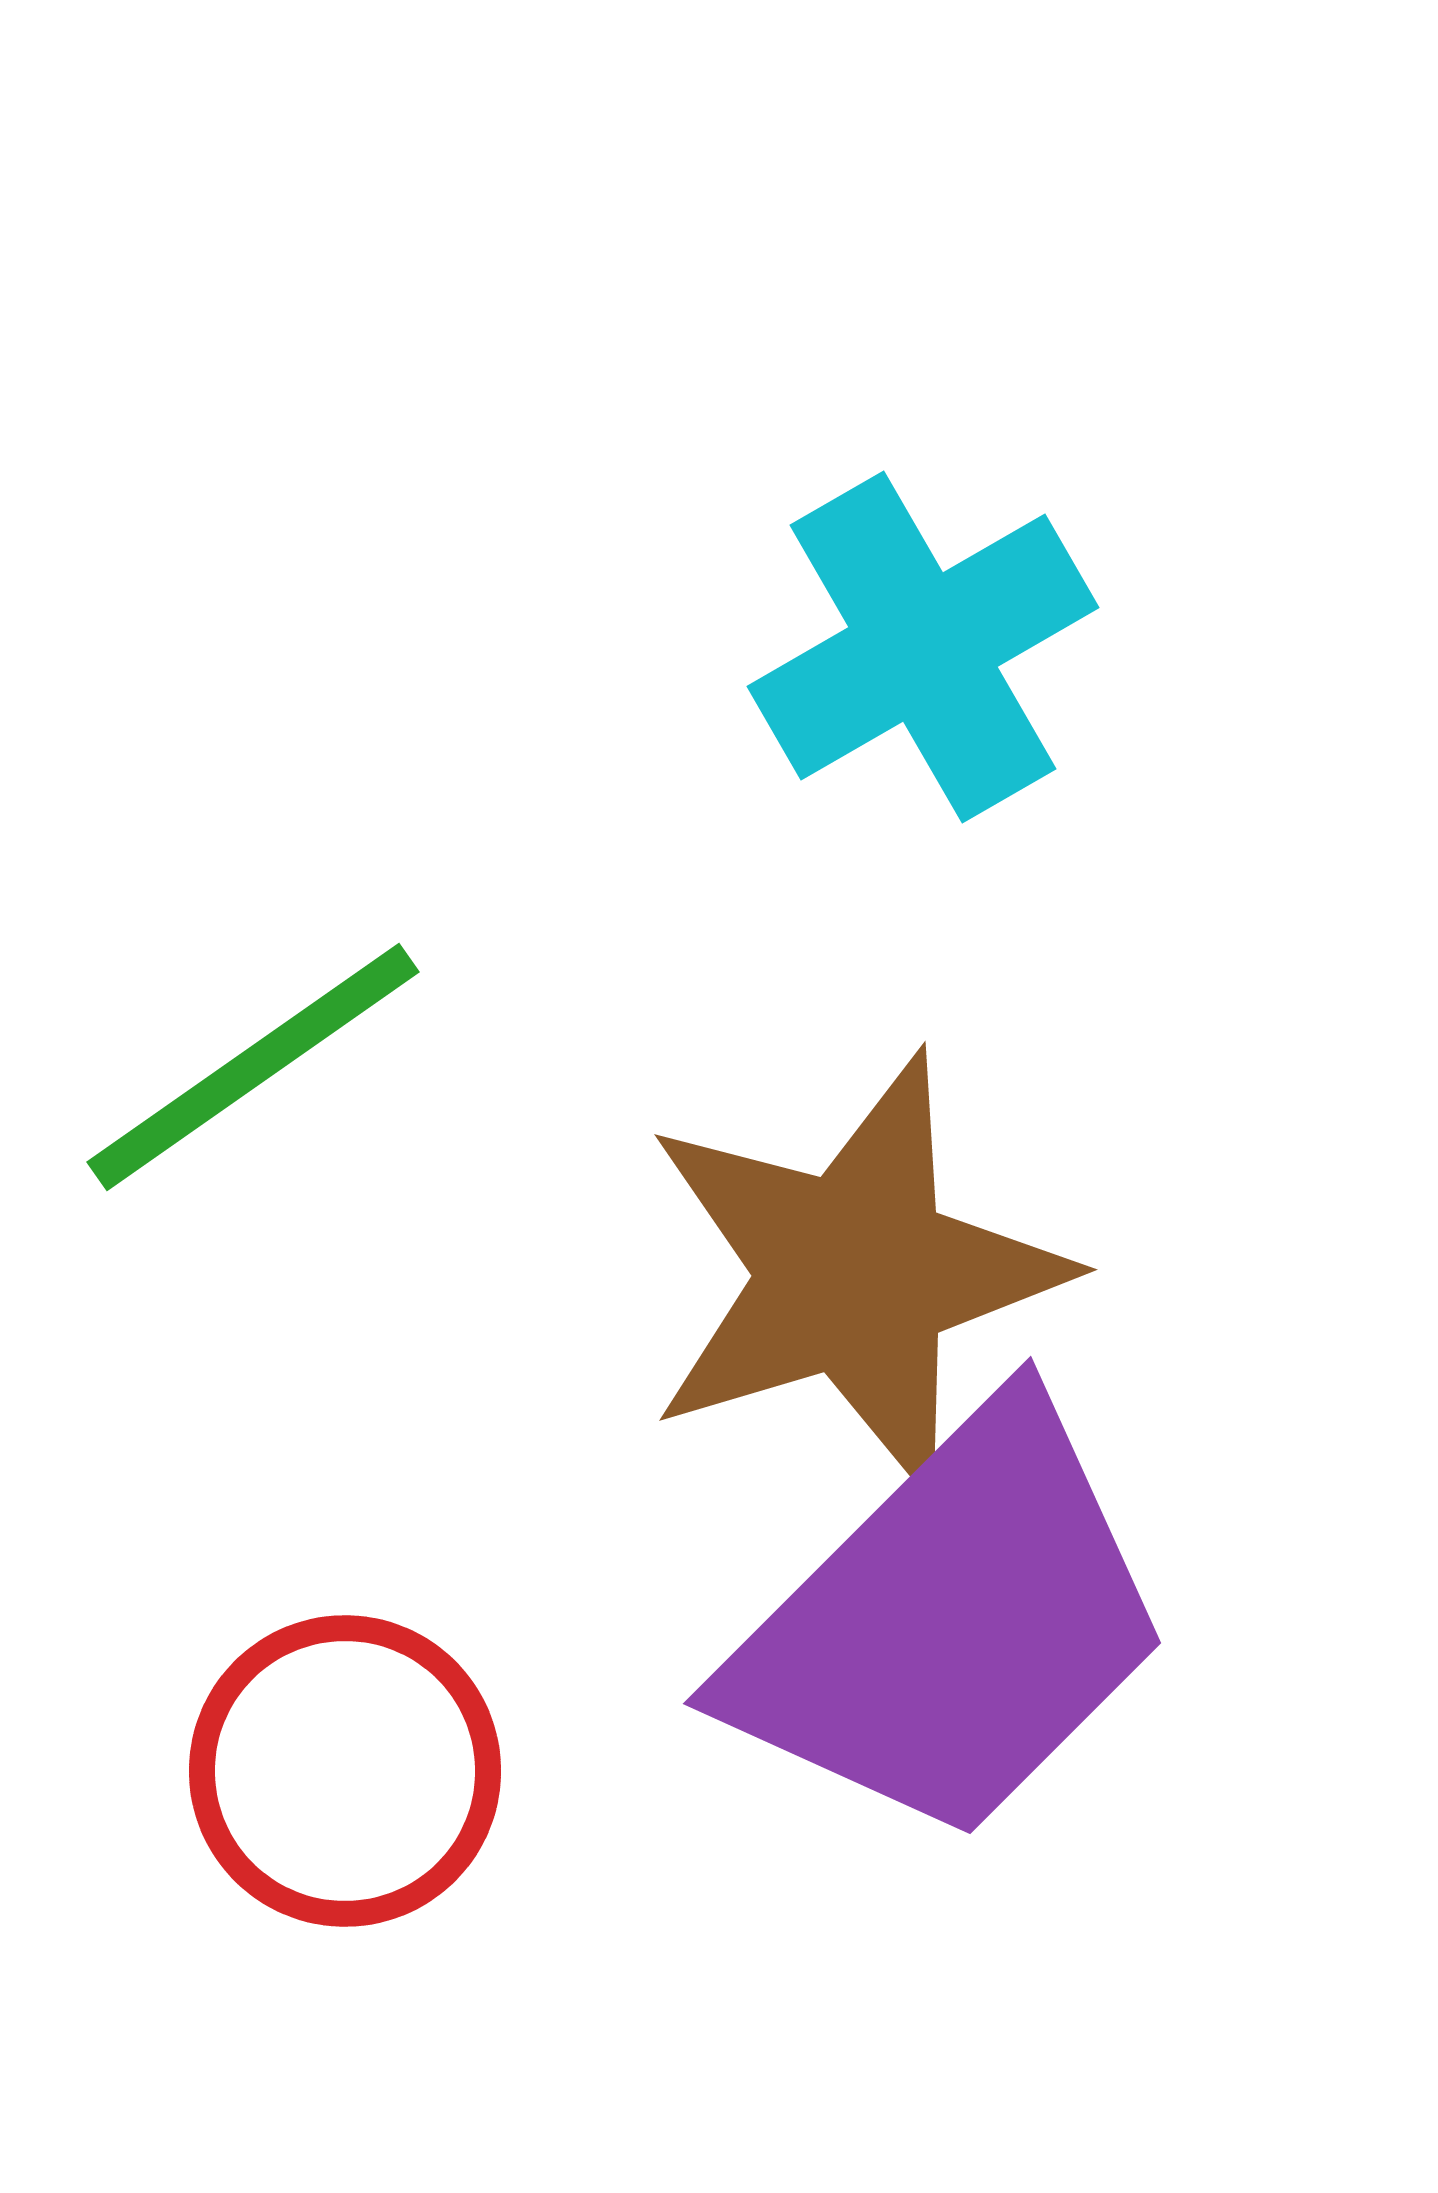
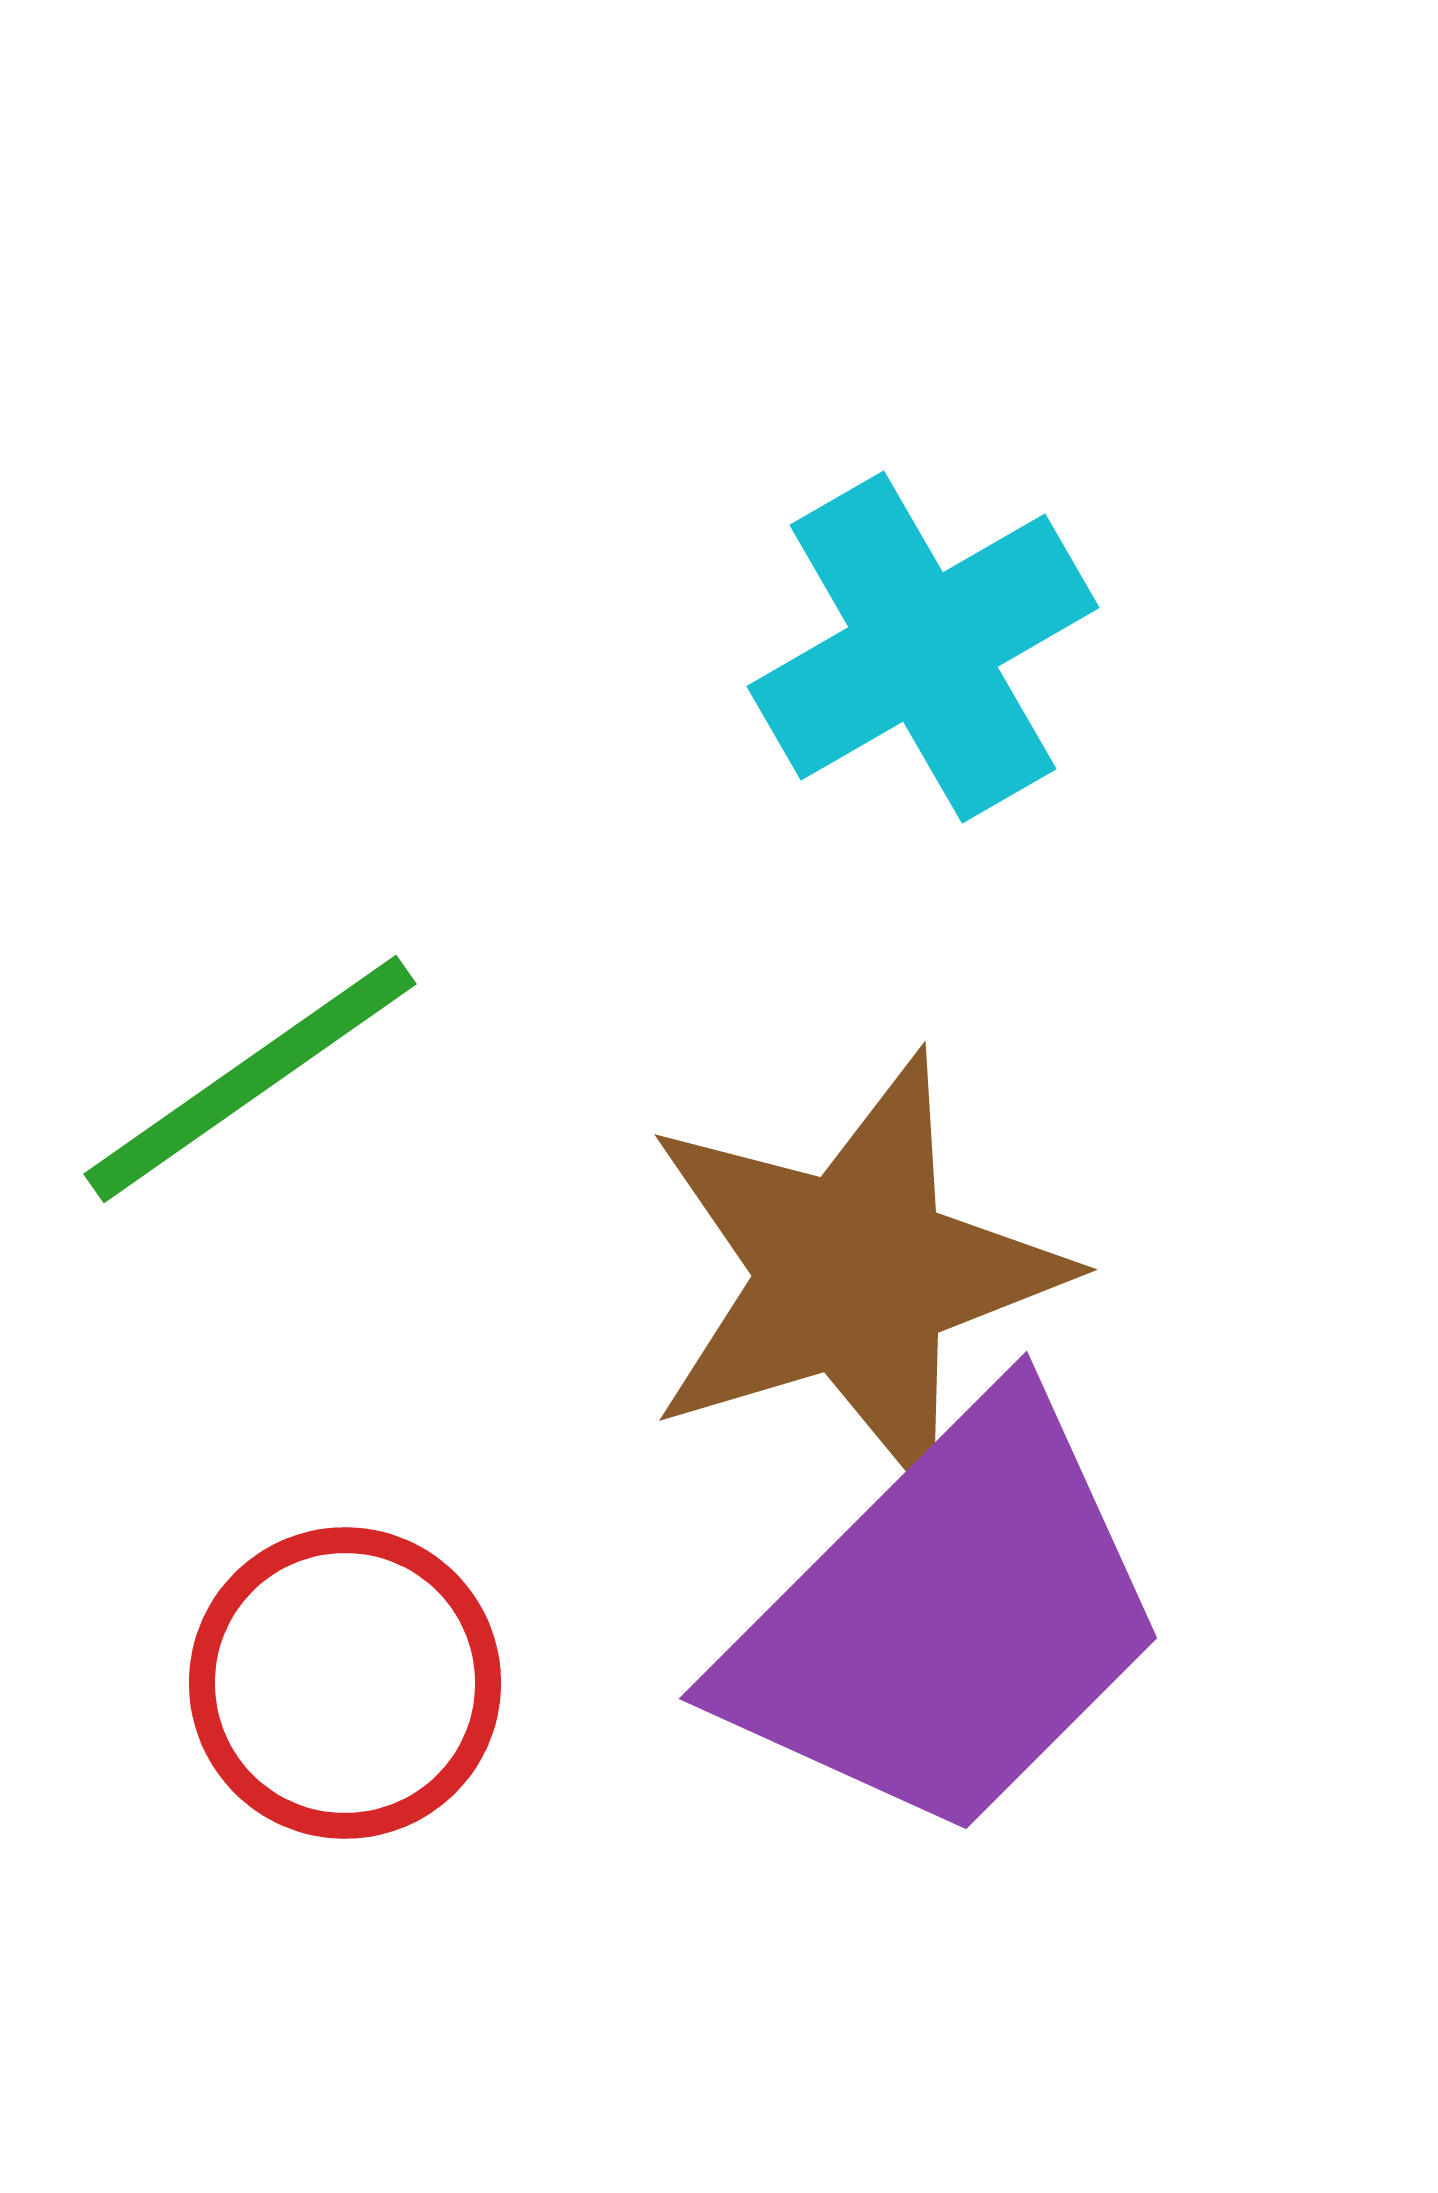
green line: moved 3 px left, 12 px down
purple trapezoid: moved 4 px left, 5 px up
red circle: moved 88 px up
